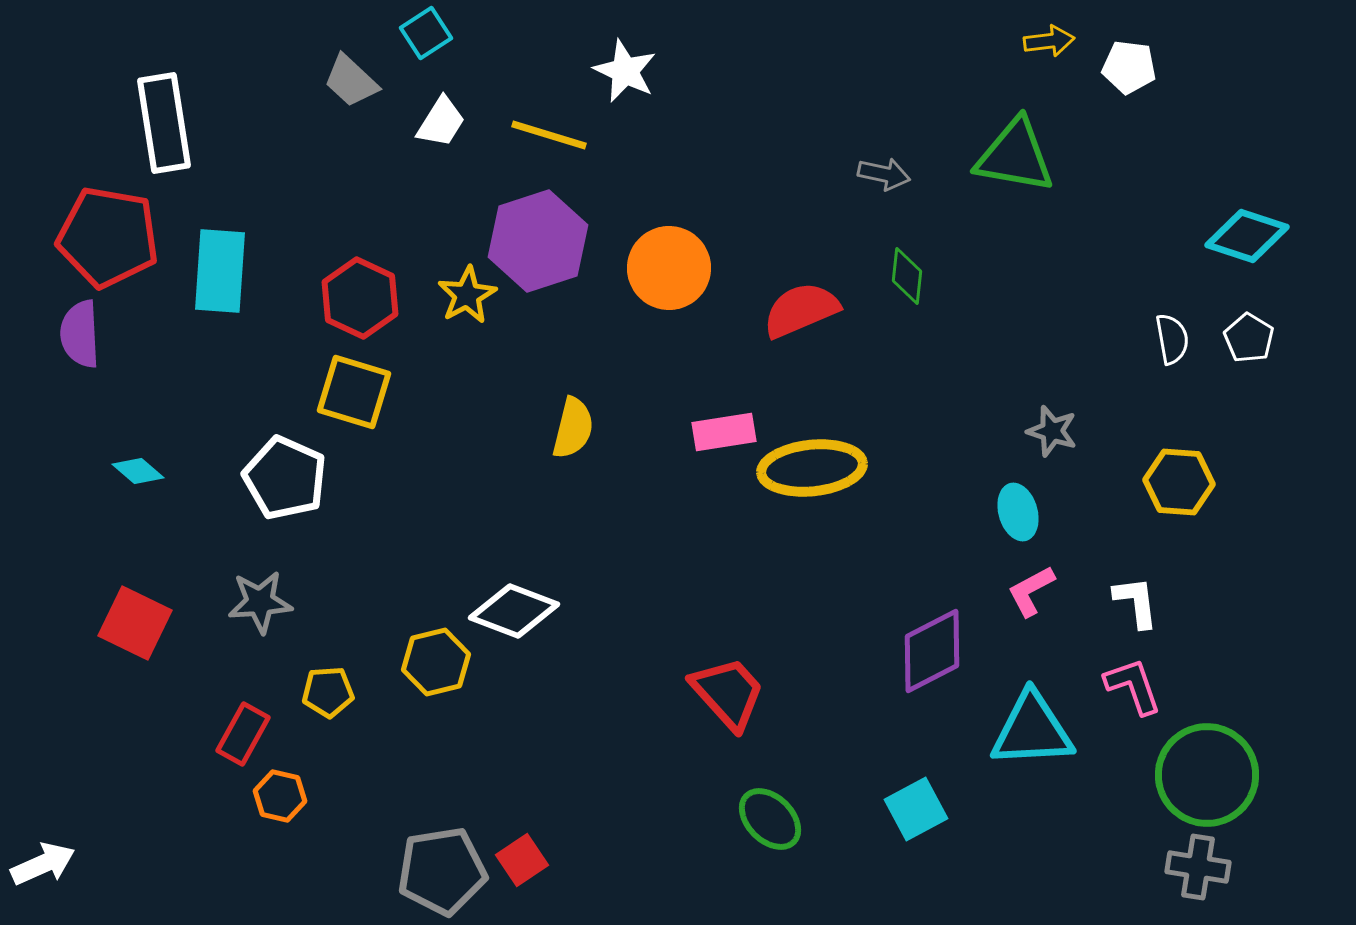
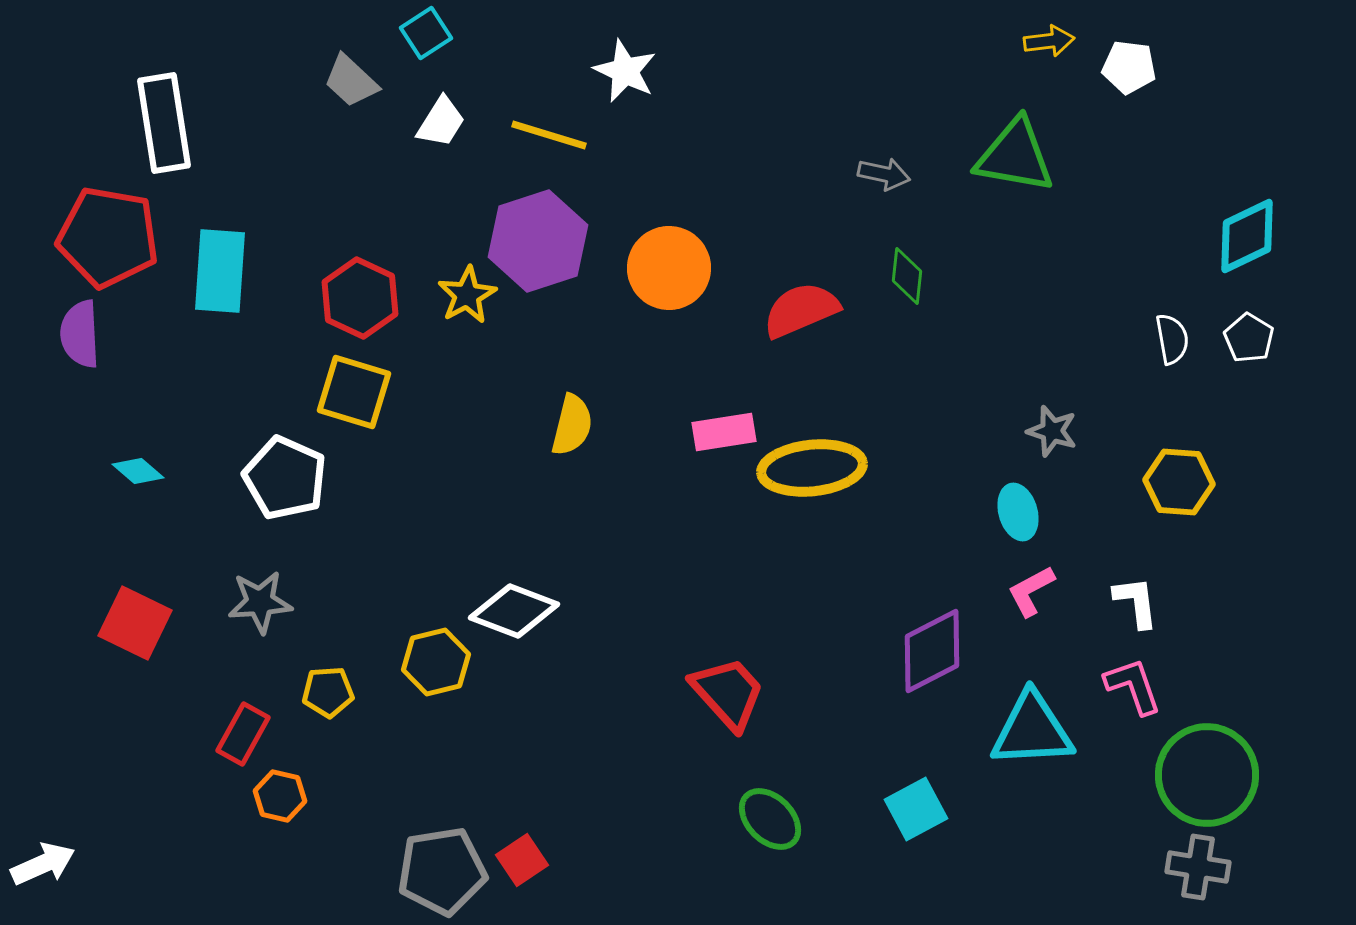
cyan diamond at (1247, 236): rotated 44 degrees counterclockwise
yellow semicircle at (573, 428): moved 1 px left, 3 px up
